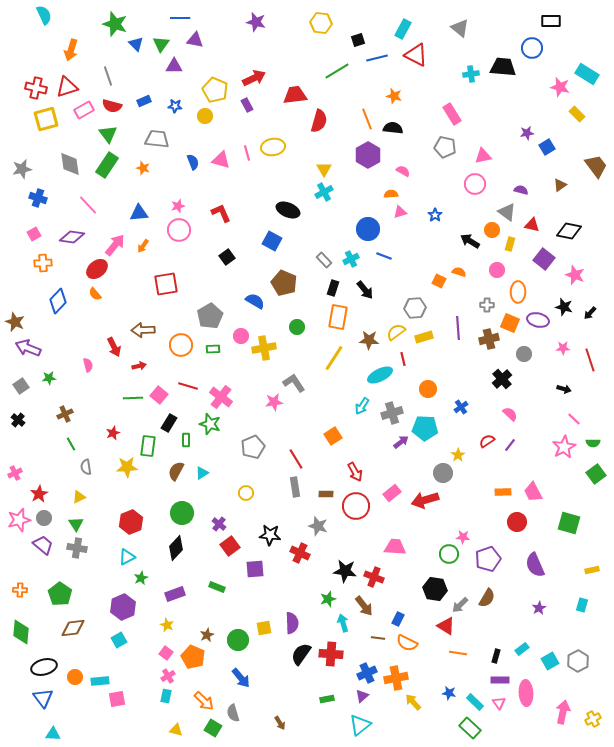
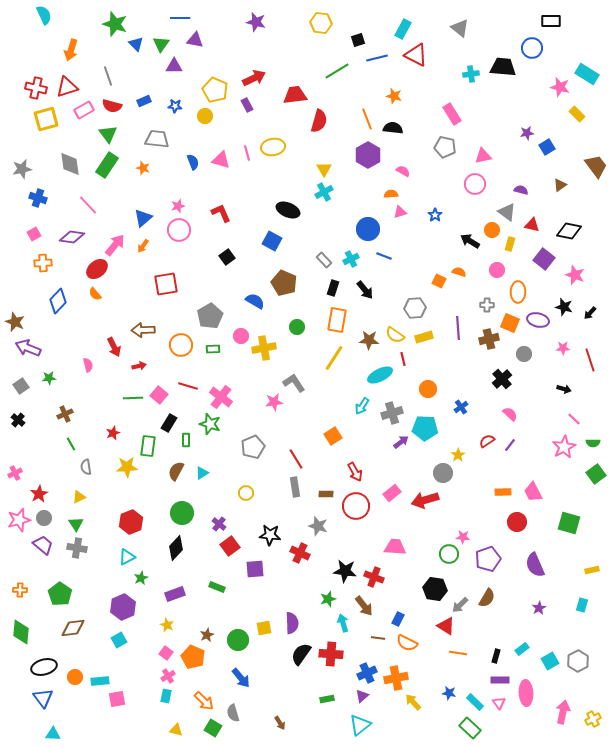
blue triangle at (139, 213): moved 4 px right, 5 px down; rotated 36 degrees counterclockwise
orange rectangle at (338, 317): moved 1 px left, 3 px down
yellow semicircle at (396, 332): moved 1 px left, 3 px down; rotated 108 degrees counterclockwise
